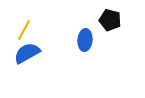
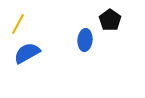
black pentagon: rotated 20 degrees clockwise
yellow line: moved 6 px left, 6 px up
